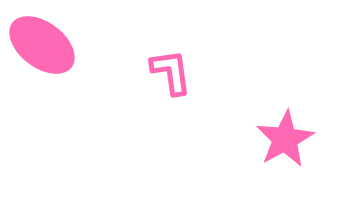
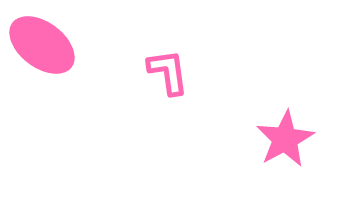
pink L-shape: moved 3 px left
